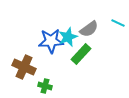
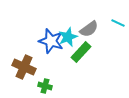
blue star: rotated 20 degrees clockwise
green rectangle: moved 2 px up
